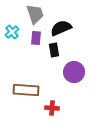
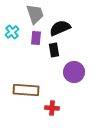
black semicircle: moved 1 px left
